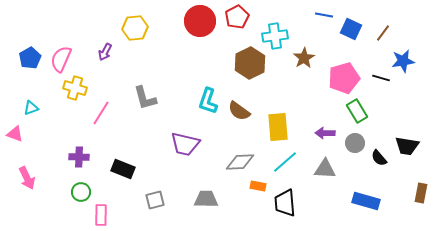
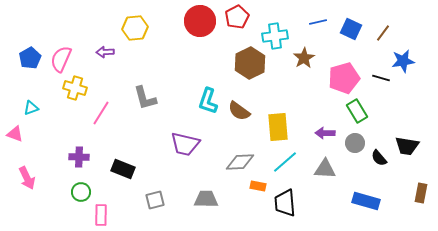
blue line at (324, 15): moved 6 px left, 7 px down; rotated 24 degrees counterclockwise
purple arrow at (105, 52): rotated 60 degrees clockwise
